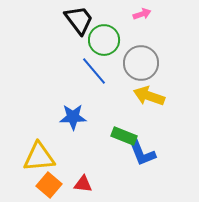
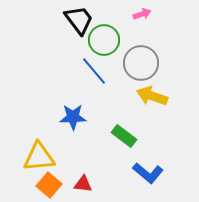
yellow arrow: moved 3 px right
green rectangle: rotated 15 degrees clockwise
blue L-shape: moved 6 px right, 20 px down; rotated 28 degrees counterclockwise
